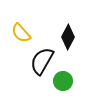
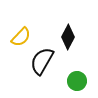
yellow semicircle: moved 4 px down; rotated 95 degrees counterclockwise
green circle: moved 14 px right
